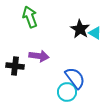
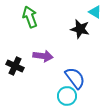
black star: rotated 18 degrees counterclockwise
cyan triangle: moved 21 px up
purple arrow: moved 4 px right
black cross: rotated 18 degrees clockwise
cyan circle: moved 4 px down
